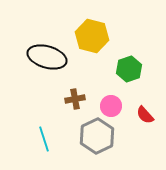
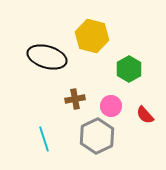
green hexagon: rotated 10 degrees counterclockwise
